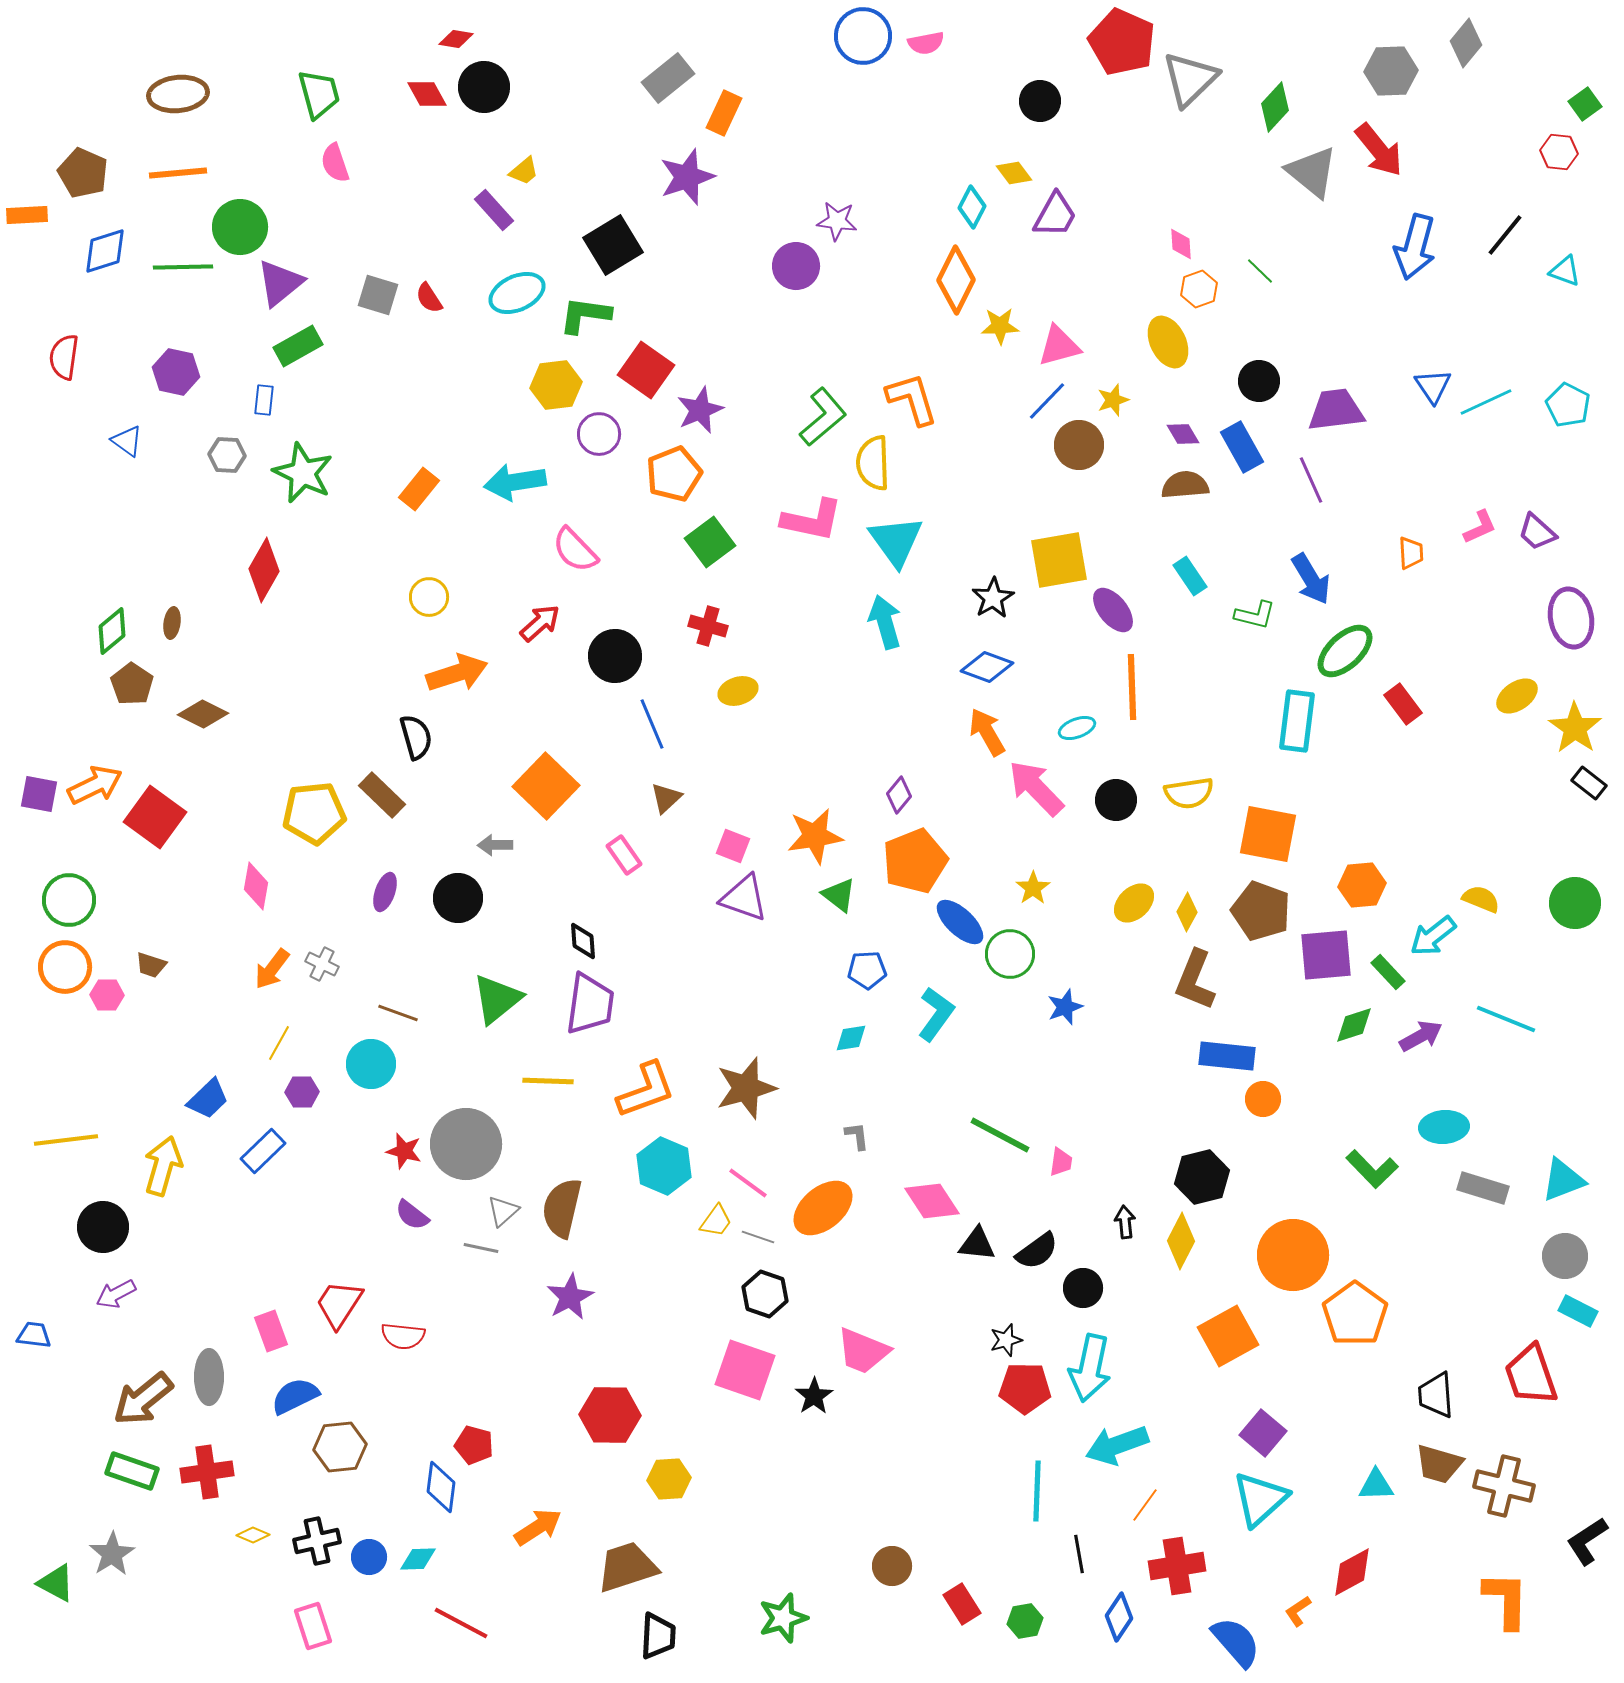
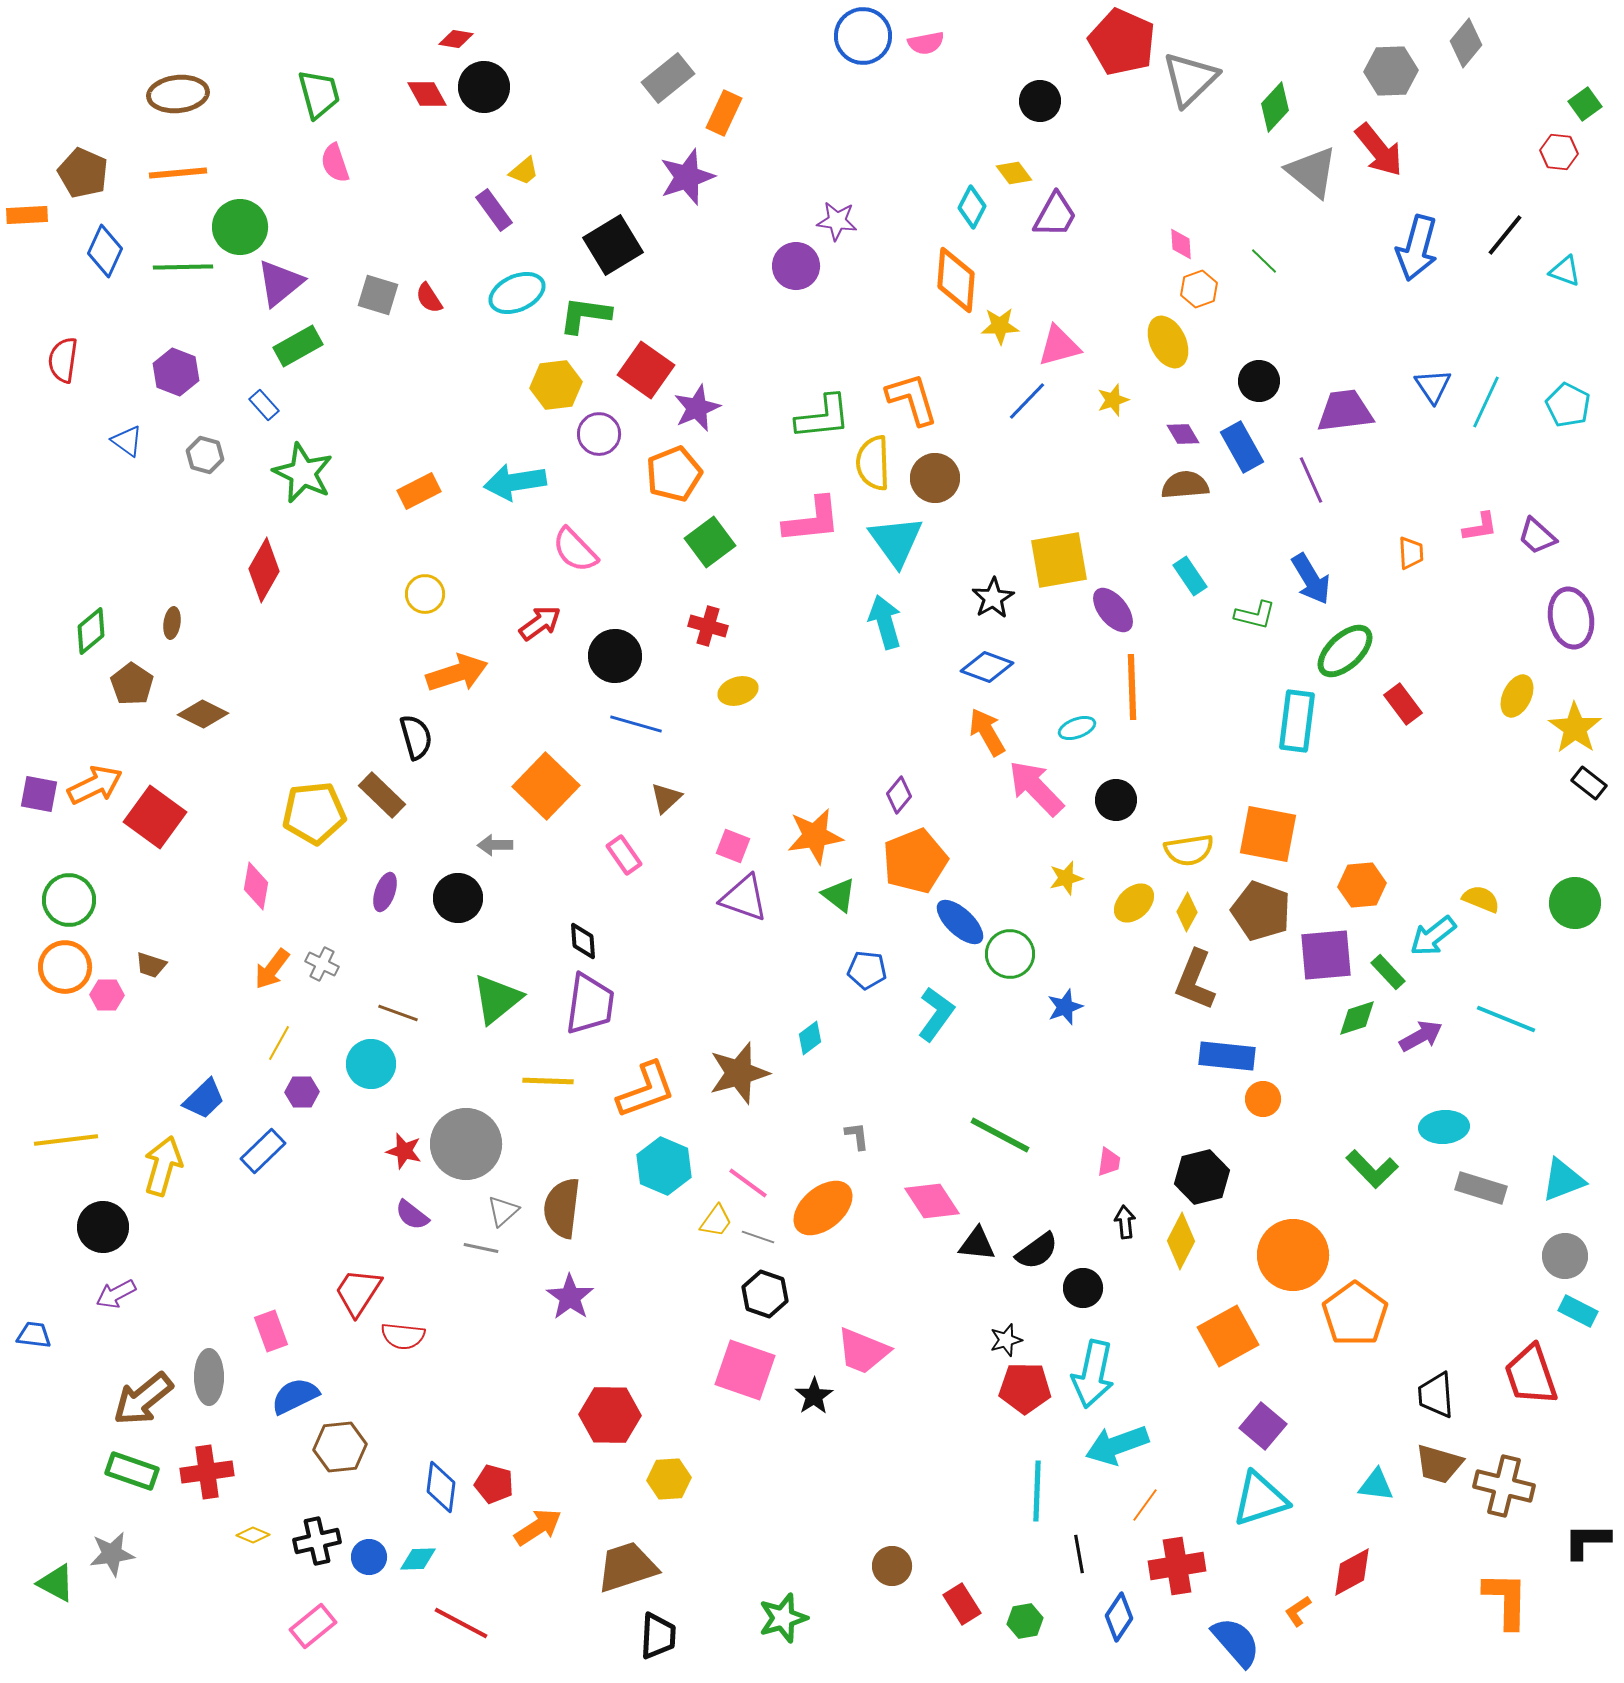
purple rectangle at (494, 210): rotated 6 degrees clockwise
blue arrow at (1415, 247): moved 2 px right, 1 px down
blue diamond at (105, 251): rotated 48 degrees counterclockwise
green line at (1260, 271): moved 4 px right, 10 px up
orange diamond at (956, 280): rotated 22 degrees counterclockwise
red semicircle at (64, 357): moved 1 px left, 3 px down
purple hexagon at (176, 372): rotated 9 degrees clockwise
blue rectangle at (264, 400): moved 5 px down; rotated 48 degrees counterclockwise
blue line at (1047, 401): moved 20 px left
cyan line at (1486, 402): rotated 40 degrees counterclockwise
purple star at (700, 410): moved 3 px left, 2 px up
purple trapezoid at (1336, 410): moved 9 px right, 1 px down
green L-shape at (823, 417): rotated 34 degrees clockwise
brown circle at (1079, 445): moved 144 px left, 33 px down
gray hexagon at (227, 455): moved 22 px left; rotated 12 degrees clockwise
orange rectangle at (419, 489): moved 2 px down; rotated 24 degrees clockwise
pink L-shape at (812, 520): rotated 18 degrees counterclockwise
pink L-shape at (1480, 527): rotated 15 degrees clockwise
purple trapezoid at (1537, 532): moved 4 px down
yellow circle at (429, 597): moved 4 px left, 3 px up
red arrow at (540, 623): rotated 6 degrees clockwise
green diamond at (112, 631): moved 21 px left
yellow ellipse at (1517, 696): rotated 30 degrees counterclockwise
blue line at (652, 724): moved 16 px left; rotated 51 degrees counterclockwise
yellow semicircle at (1189, 793): moved 57 px down
yellow star at (1033, 888): moved 33 px right, 10 px up; rotated 20 degrees clockwise
blue pentagon at (867, 970): rotated 9 degrees clockwise
green diamond at (1354, 1025): moved 3 px right, 7 px up
cyan diamond at (851, 1038): moved 41 px left; rotated 28 degrees counterclockwise
brown star at (746, 1088): moved 7 px left, 15 px up
blue trapezoid at (208, 1099): moved 4 px left
pink trapezoid at (1061, 1162): moved 48 px right
gray rectangle at (1483, 1188): moved 2 px left
brown semicircle at (562, 1208): rotated 6 degrees counterclockwise
purple star at (570, 1297): rotated 9 degrees counterclockwise
red trapezoid at (339, 1304): moved 19 px right, 12 px up
cyan arrow at (1090, 1368): moved 3 px right, 6 px down
purple square at (1263, 1433): moved 7 px up
red pentagon at (474, 1445): moved 20 px right, 39 px down
cyan triangle at (1376, 1485): rotated 9 degrees clockwise
cyan triangle at (1260, 1499): rotated 24 degrees clockwise
black L-shape at (1587, 1541): rotated 33 degrees clockwise
gray star at (112, 1554): rotated 24 degrees clockwise
pink rectangle at (313, 1626): rotated 69 degrees clockwise
